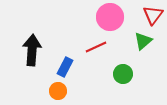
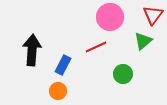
blue rectangle: moved 2 px left, 2 px up
